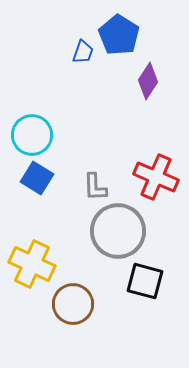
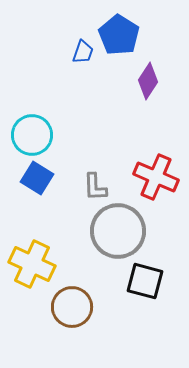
brown circle: moved 1 px left, 3 px down
